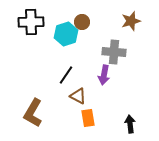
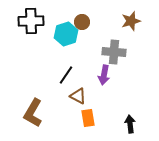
black cross: moved 1 px up
